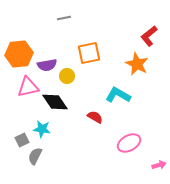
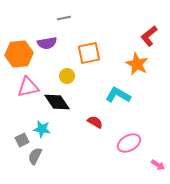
purple semicircle: moved 22 px up
black diamond: moved 2 px right
red semicircle: moved 5 px down
pink arrow: moved 1 px left; rotated 48 degrees clockwise
